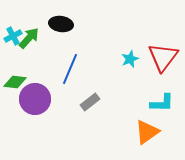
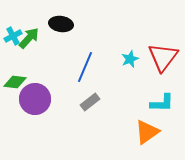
blue line: moved 15 px right, 2 px up
